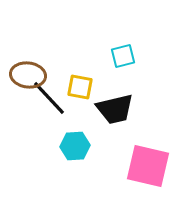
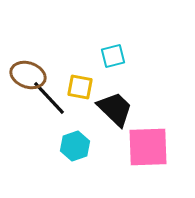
cyan square: moved 10 px left
brown ellipse: rotated 12 degrees clockwise
black trapezoid: rotated 123 degrees counterclockwise
cyan hexagon: rotated 16 degrees counterclockwise
pink square: moved 19 px up; rotated 15 degrees counterclockwise
